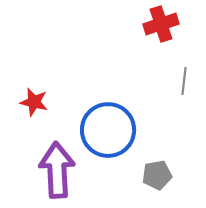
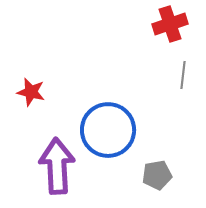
red cross: moved 9 px right
gray line: moved 1 px left, 6 px up
red star: moved 3 px left, 10 px up
purple arrow: moved 4 px up
